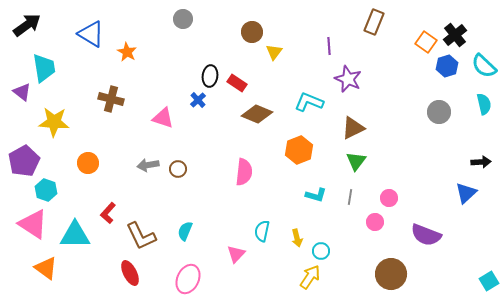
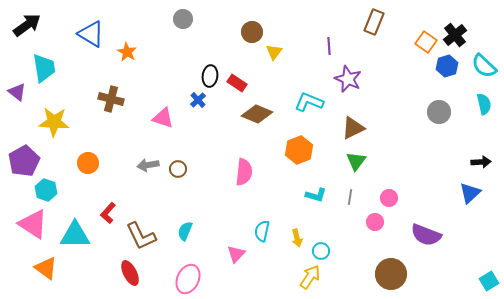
purple triangle at (22, 92): moved 5 px left
blue triangle at (466, 193): moved 4 px right
